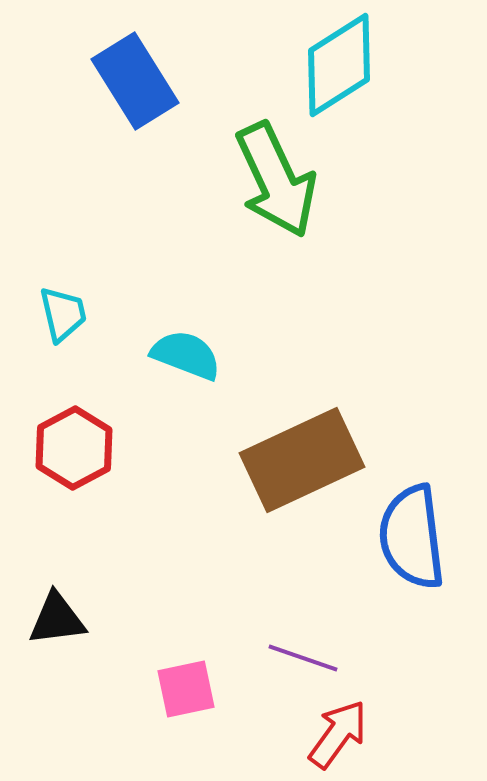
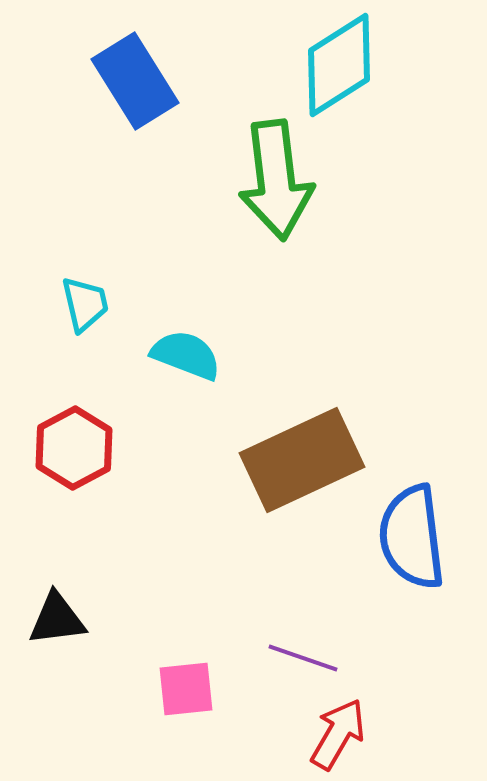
green arrow: rotated 18 degrees clockwise
cyan trapezoid: moved 22 px right, 10 px up
pink square: rotated 6 degrees clockwise
red arrow: rotated 6 degrees counterclockwise
